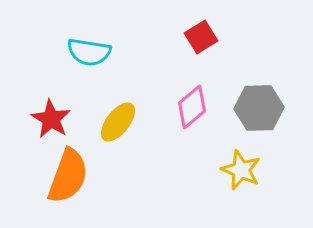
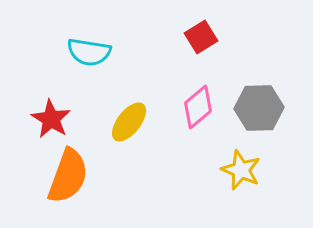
pink diamond: moved 6 px right
yellow ellipse: moved 11 px right
